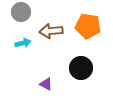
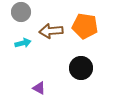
orange pentagon: moved 3 px left
purple triangle: moved 7 px left, 4 px down
